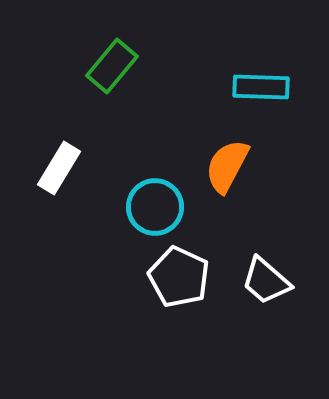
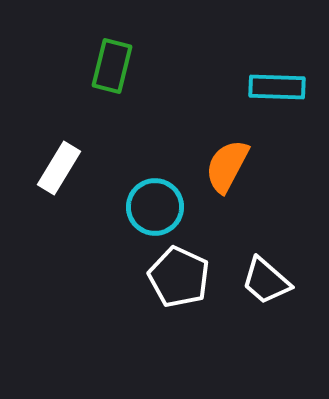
green rectangle: rotated 26 degrees counterclockwise
cyan rectangle: moved 16 px right
